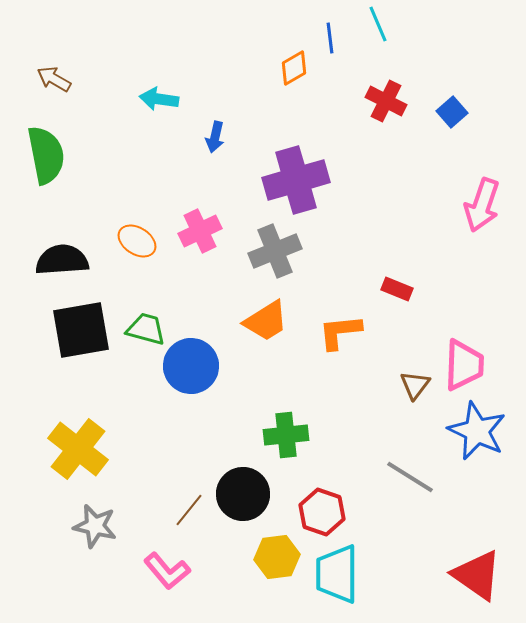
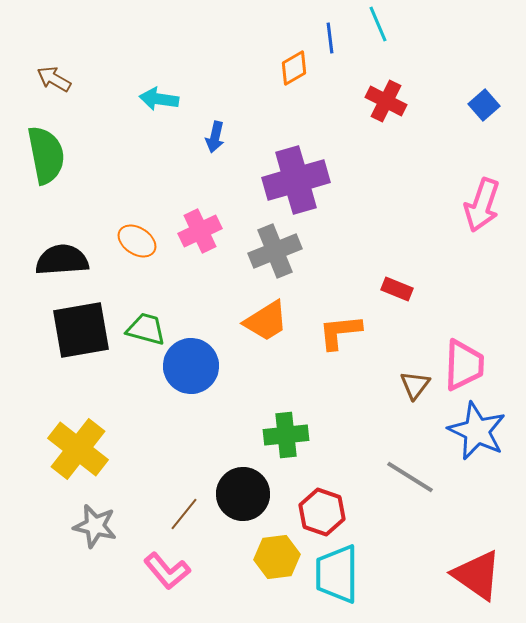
blue square: moved 32 px right, 7 px up
brown line: moved 5 px left, 4 px down
